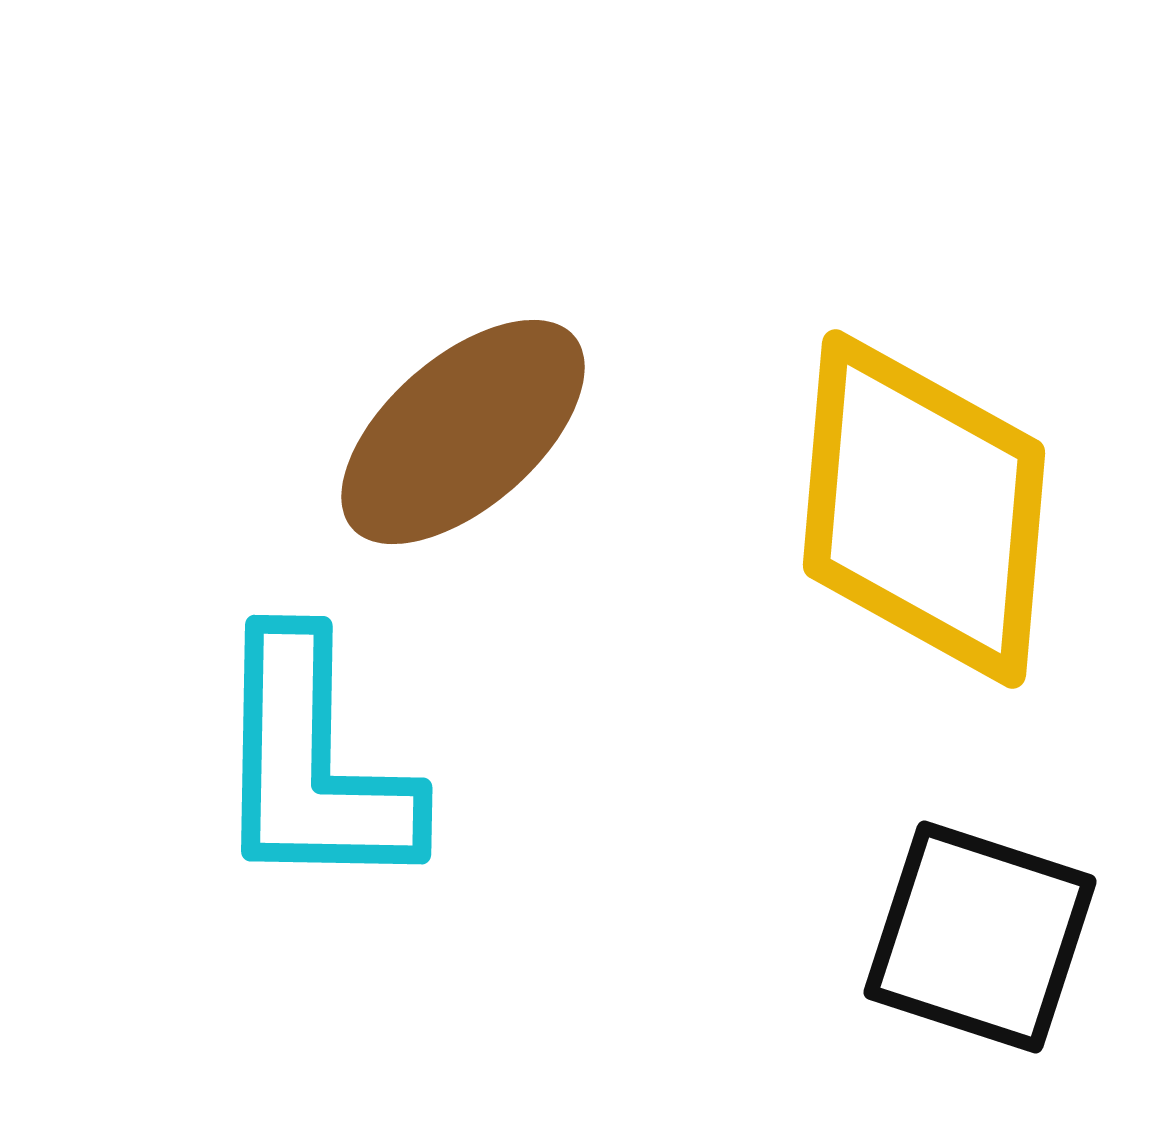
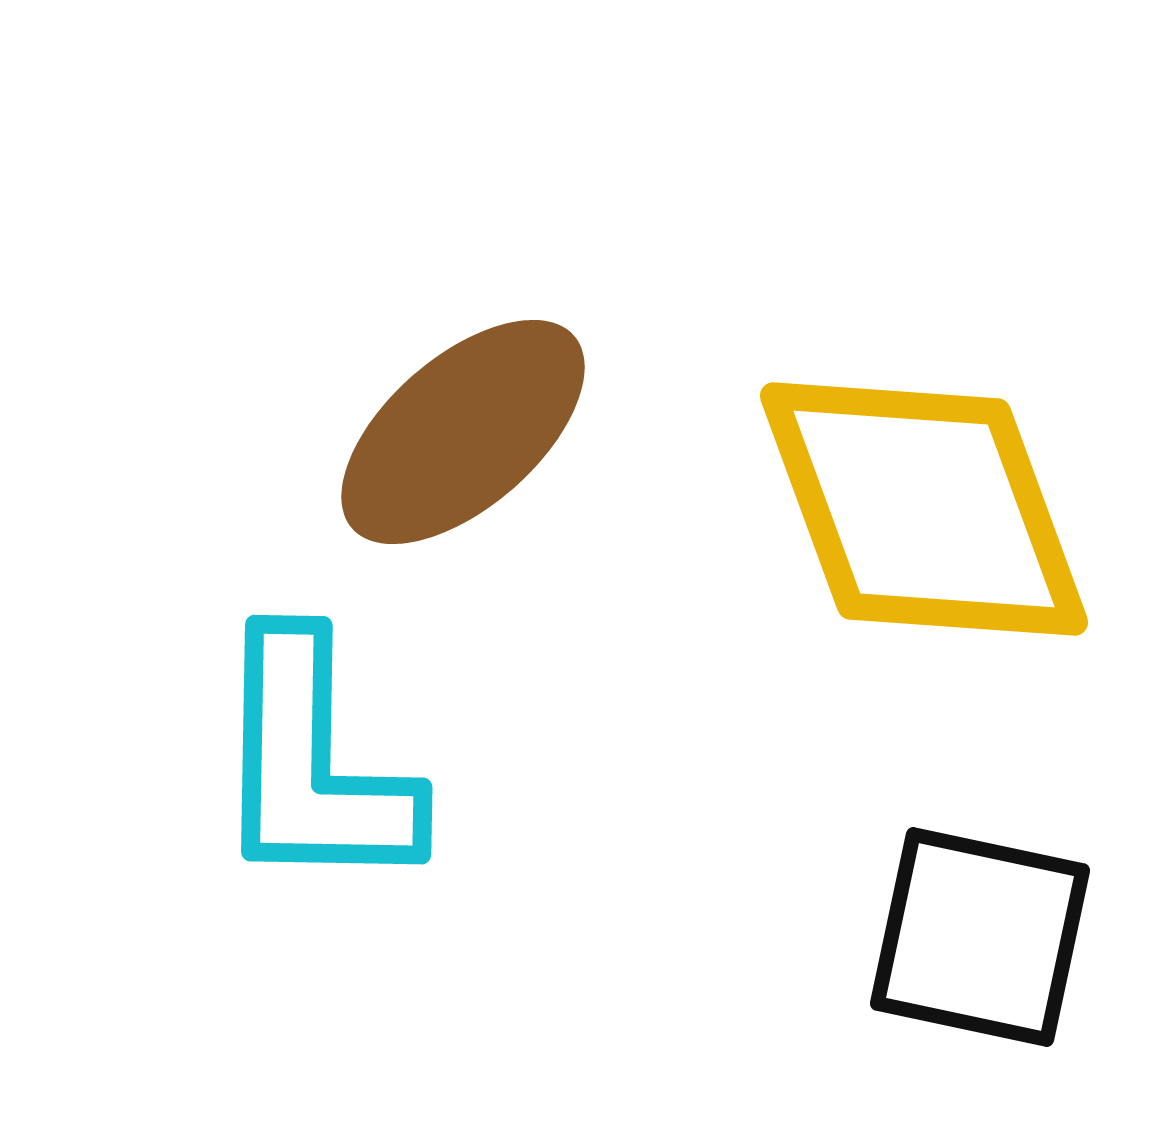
yellow diamond: rotated 25 degrees counterclockwise
black square: rotated 6 degrees counterclockwise
